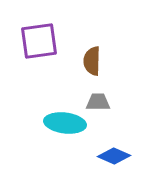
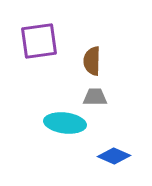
gray trapezoid: moved 3 px left, 5 px up
